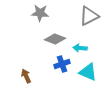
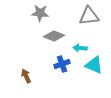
gray triangle: rotated 20 degrees clockwise
gray diamond: moved 1 px left, 3 px up
cyan triangle: moved 6 px right, 7 px up
